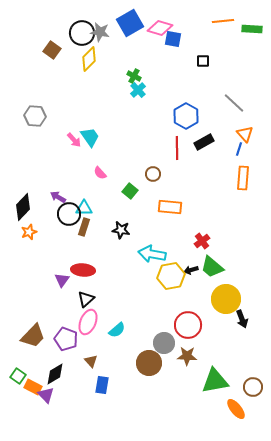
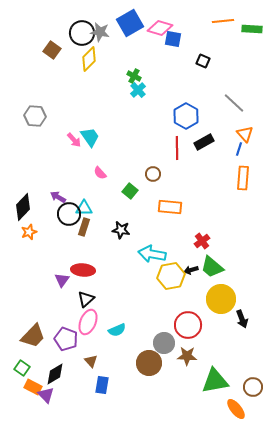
black square at (203, 61): rotated 24 degrees clockwise
yellow circle at (226, 299): moved 5 px left
cyan semicircle at (117, 330): rotated 18 degrees clockwise
green square at (18, 376): moved 4 px right, 8 px up
